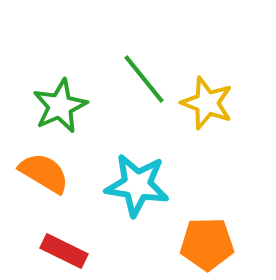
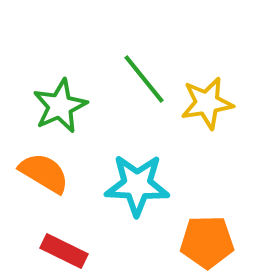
yellow star: rotated 30 degrees counterclockwise
cyan star: rotated 6 degrees counterclockwise
orange pentagon: moved 2 px up
